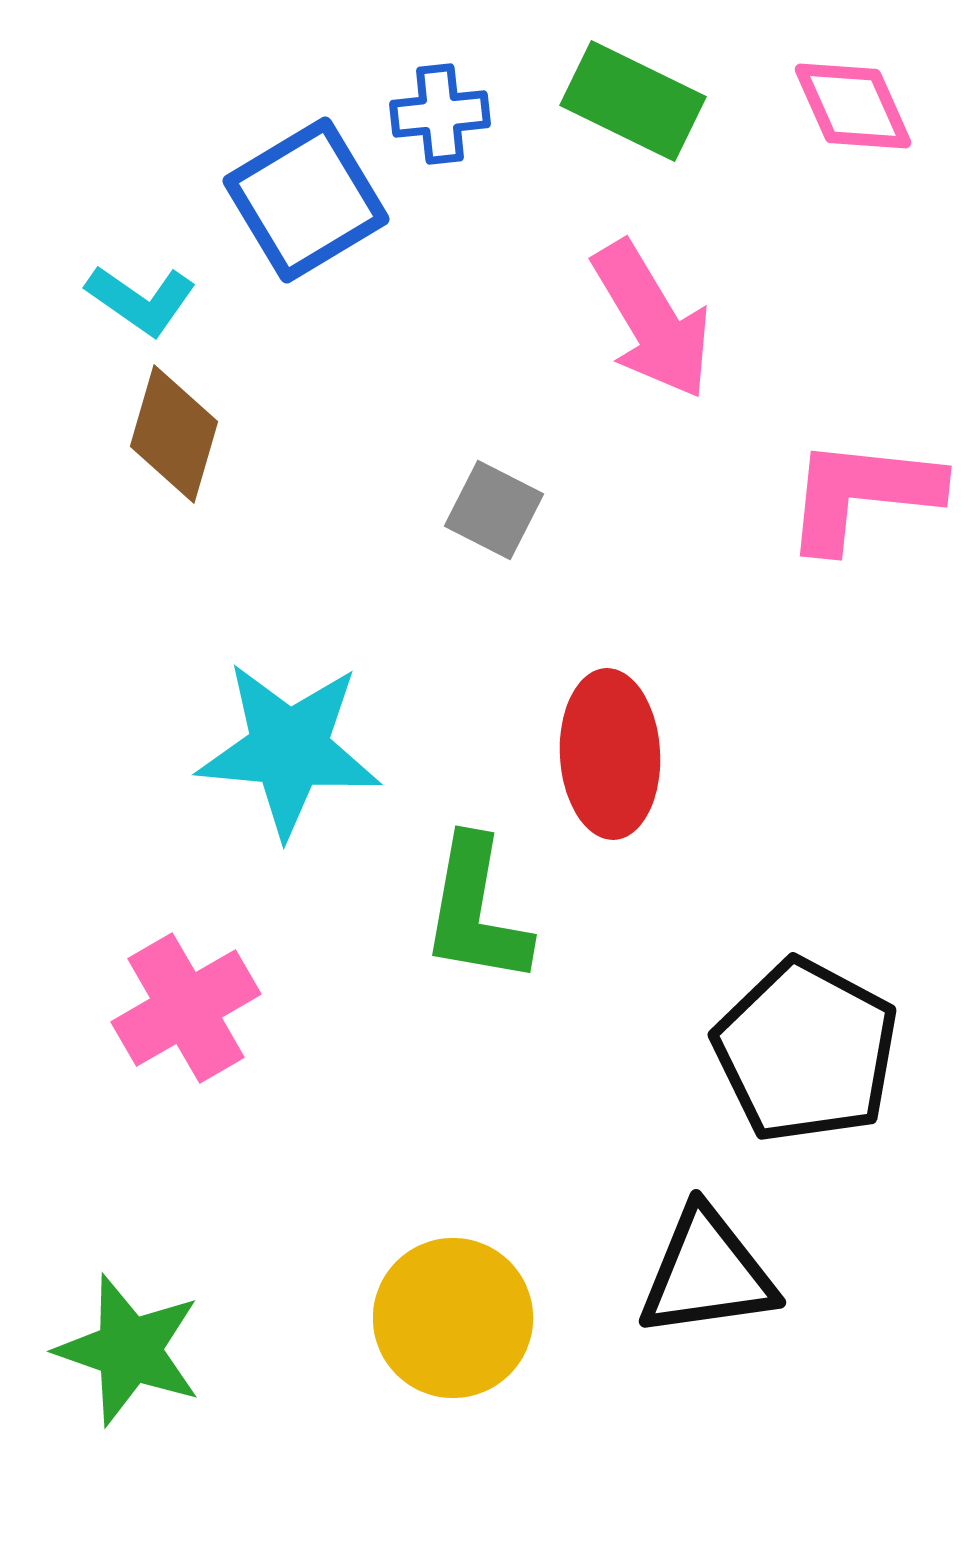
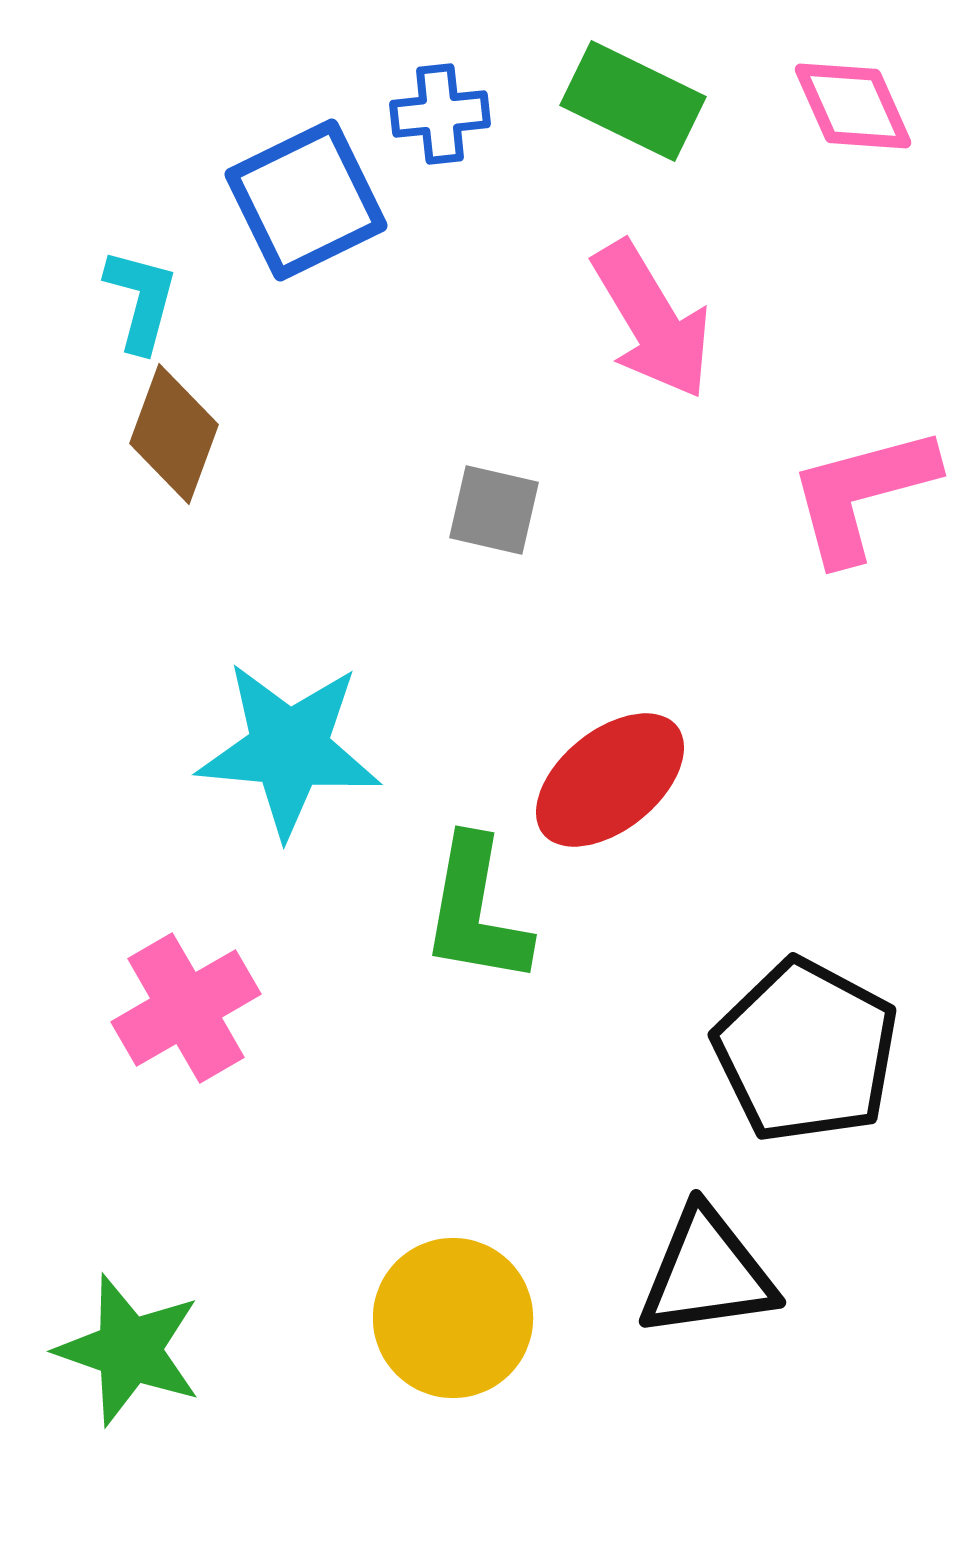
blue square: rotated 5 degrees clockwise
cyan L-shape: rotated 110 degrees counterclockwise
brown diamond: rotated 4 degrees clockwise
pink L-shape: rotated 21 degrees counterclockwise
gray square: rotated 14 degrees counterclockwise
red ellipse: moved 26 px down; rotated 54 degrees clockwise
